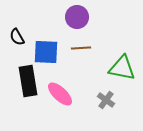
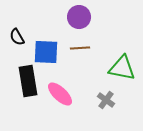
purple circle: moved 2 px right
brown line: moved 1 px left
